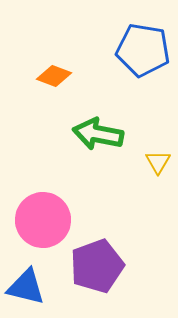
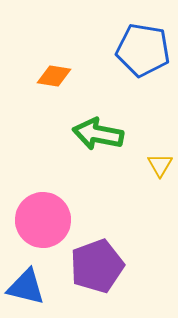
orange diamond: rotated 12 degrees counterclockwise
yellow triangle: moved 2 px right, 3 px down
